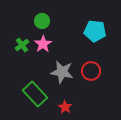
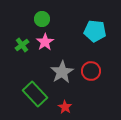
green circle: moved 2 px up
pink star: moved 2 px right, 2 px up
gray star: rotated 30 degrees clockwise
